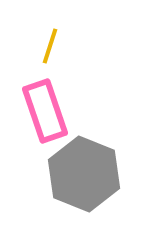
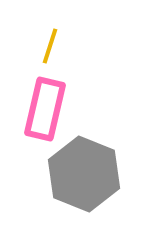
pink rectangle: moved 2 px up; rotated 32 degrees clockwise
